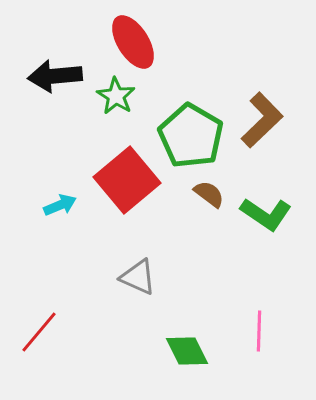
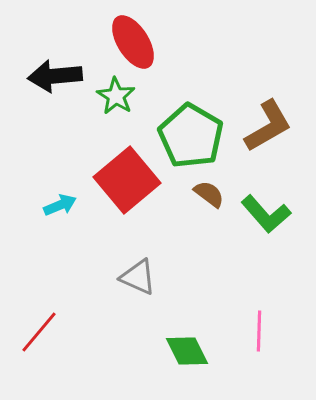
brown L-shape: moved 6 px right, 6 px down; rotated 14 degrees clockwise
green L-shape: rotated 15 degrees clockwise
